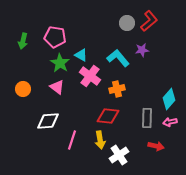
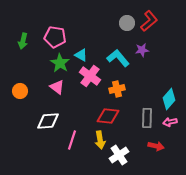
orange circle: moved 3 px left, 2 px down
